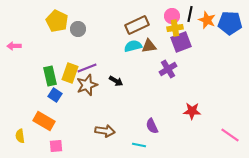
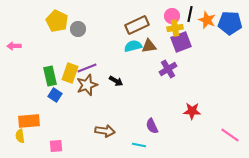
orange rectangle: moved 15 px left; rotated 35 degrees counterclockwise
